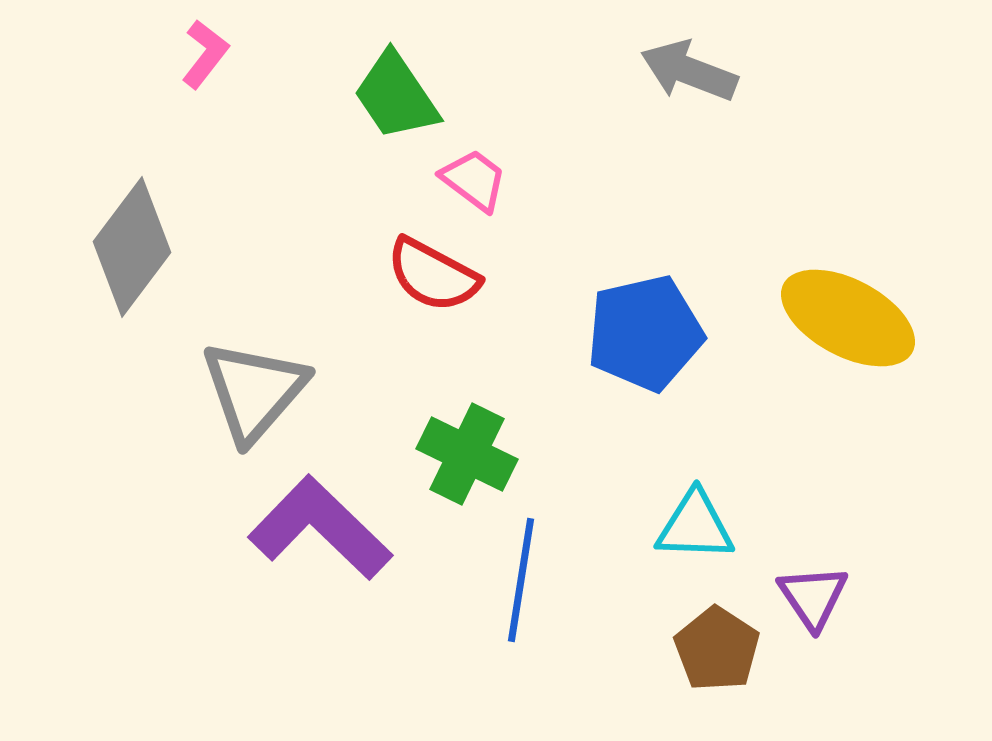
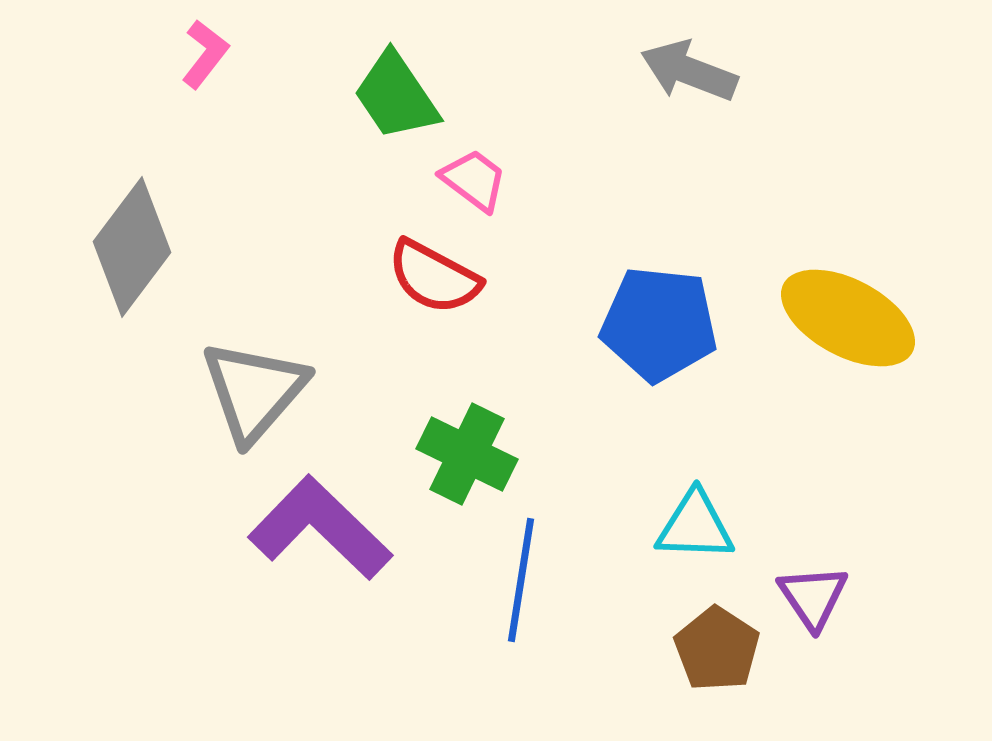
red semicircle: moved 1 px right, 2 px down
blue pentagon: moved 14 px right, 9 px up; rotated 19 degrees clockwise
